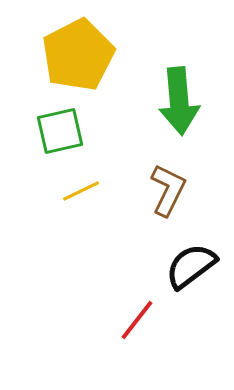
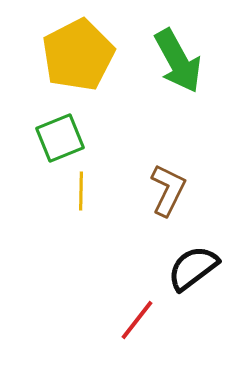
green arrow: moved 1 px left, 40 px up; rotated 24 degrees counterclockwise
green square: moved 7 px down; rotated 9 degrees counterclockwise
yellow line: rotated 63 degrees counterclockwise
black semicircle: moved 2 px right, 2 px down
